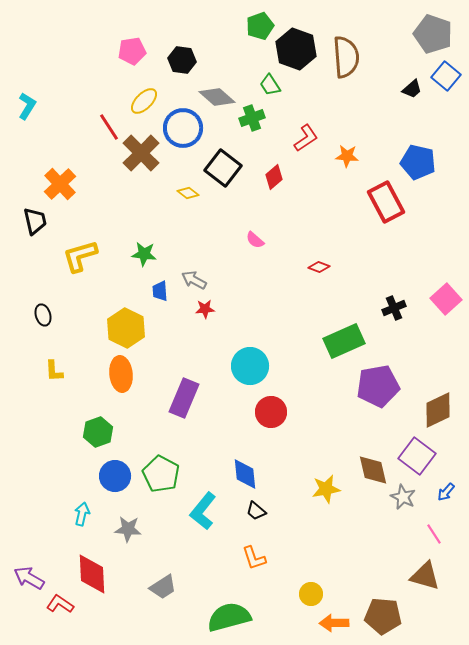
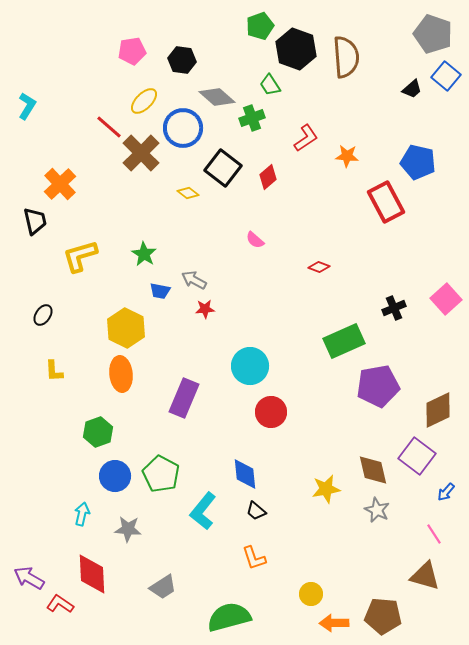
red line at (109, 127): rotated 16 degrees counterclockwise
red diamond at (274, 177): moved 6 px left
green star at (144, 254): rotated 25 degrees clockwise
blue trapezoid at (160, 291): rotated 75 degrees counterclockwise
black ellipse at (43, 315): rotated 50 degrees clockwise
gray star at (403, 497): moved 26 px left, 13 px down
